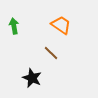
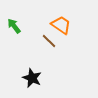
green arrow: rotated 28 degrees counterclockwise
brown line: moved 2 px left, 12 px up
